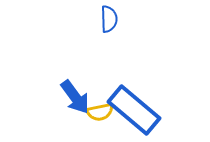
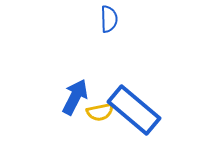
blue arrow: rotated 117 degrees counterclockwise
